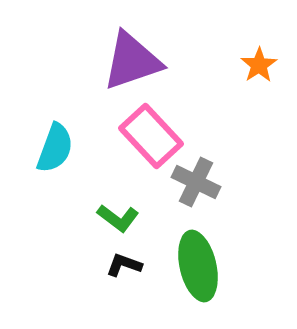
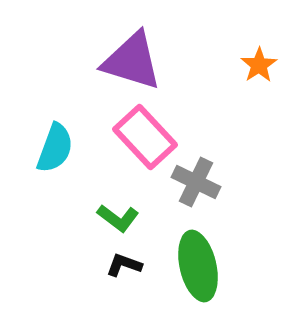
purple triangle: rotated 36 degrees clockwise
pink rectangle: moved 6 px left, 1 px down
